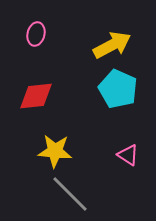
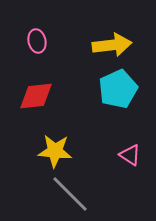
pink ellipse: moved 1 px right, 7 px down; rotated 25 degrees counterclockwise
yellow arrow: rotated 21 degrees clockwise
cyan pentagon: rotated 24 degrees clockwise
pink triangle: moved 2 px right
